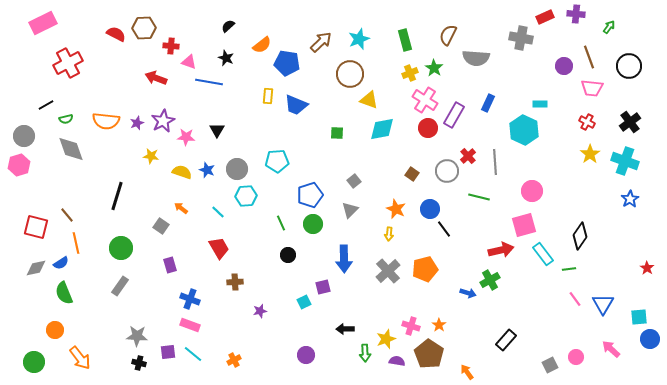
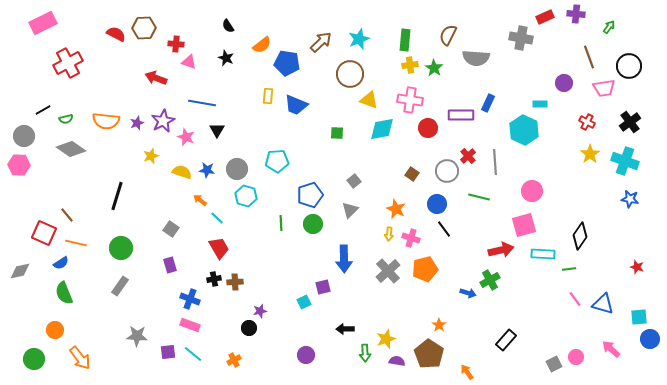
black semicircle at (228, 26): rotated 80 degrees counterclockwise
green rectangle at (405, 40): rotated 20 degrees clockwise
red cross at (171, 46): moved 5 px right, 2 px up
purple circle at (564, 66): moved 17 px down
yellow cross at (410, 73): moved 8 px up; rotated 14 degrees clockwise
blue line at (209, 82): moved 7 px left, 21 px down
pink trapezoid at (592, 88): moved 12 px right; rotated 15 degrees counterclockwise
pink cross at (425, 100): moved 15 px left; rotated 25 degrees counterclockwise
black line at (46, 105): moved 3 px left, 5 px down
purple rectangle at (454, 115): moved 7 px right; rotated 60 degrees clockwise
pink star at (186, 137): rotated 18 degrees clockwise
gray diamond at (71, 149): rotated 36 degrees counterclockwise
yellow star at (151, 156): rotated 28 degrees counterclockwise
pink hexagon at (19, 165): rotated 20 degrees clockwise
blue star at (207, 170): rotated 14 degrees counterclockwise
cyan hexagon at (246, 196): rotated 20 degrees clockwise
blue star at (630, 199): rotated 30 degrees counterclockwise
orange arrow at (181, 208): moved 19 px right, 8 px up
blue circle at (430, 209): moved 7 px right, 5 px up
cyan line at (218, 212): moved 1 px left, 6 px down
green line at (281, 223): rotated 21 degrees clockwise
gray square at (161, 226): moved 10 px right, 3 px down
red square at (36, 227): moved 8 px right, 6 px down; rotated 10 degrees clockwise
orange line at (76, 243): rotated 65 degrees counterclockwise
cyan rectangle at (543, 254): rotated 50 degrees counterclockwise
black circle at (288, 255): moved 39 px left, 73 px down
gray diamond at (36, 268): moved 16 px left, 3 px down
red star at (647, 268): moved 10 px left, 1 px up; rotated 16 degrees counterclockwise
blue triangle at (603, 304): rotated 45 degrees counterclockwise
pink cross at (411, 326): moved 88 px up
green circle at (34, 362): moved 3 px up
black cross at (139, 363): moved 75 px right, 84 px up; rotated 24 degrees counterclockwise
gray square at (550, 365): moved 4 px right, 1 px up
